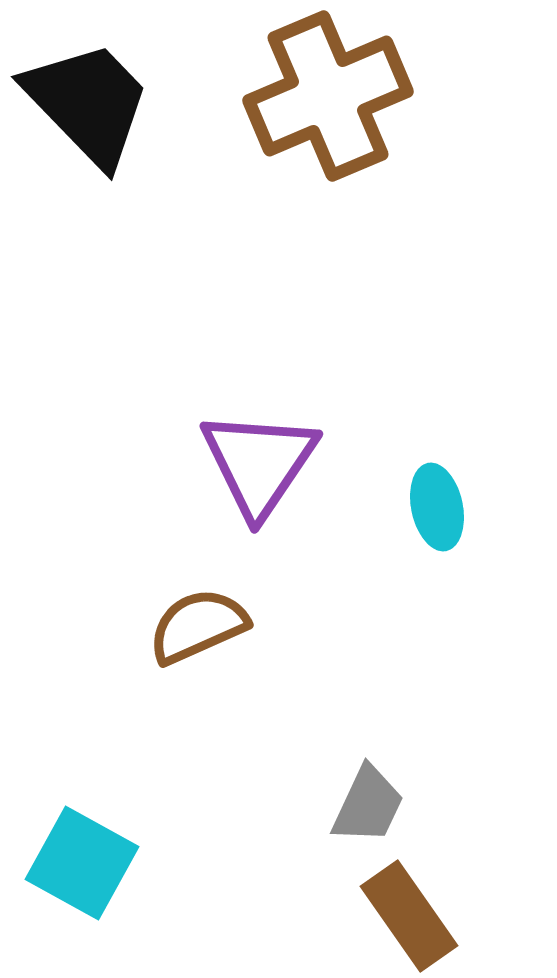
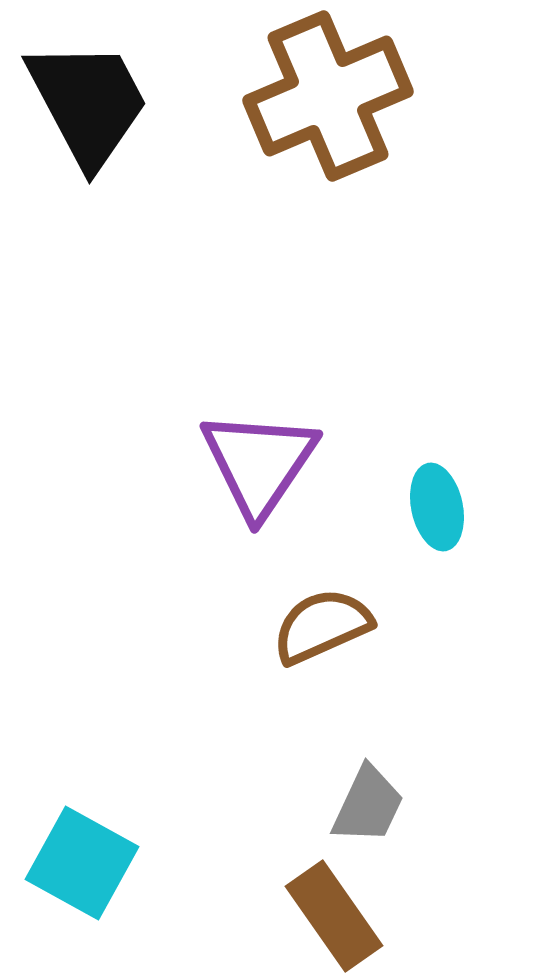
black trapezoid: rotated 16 degrees clockwise
brown semicircle: moved 124 px right
brown rectangle: moved 75 px left
